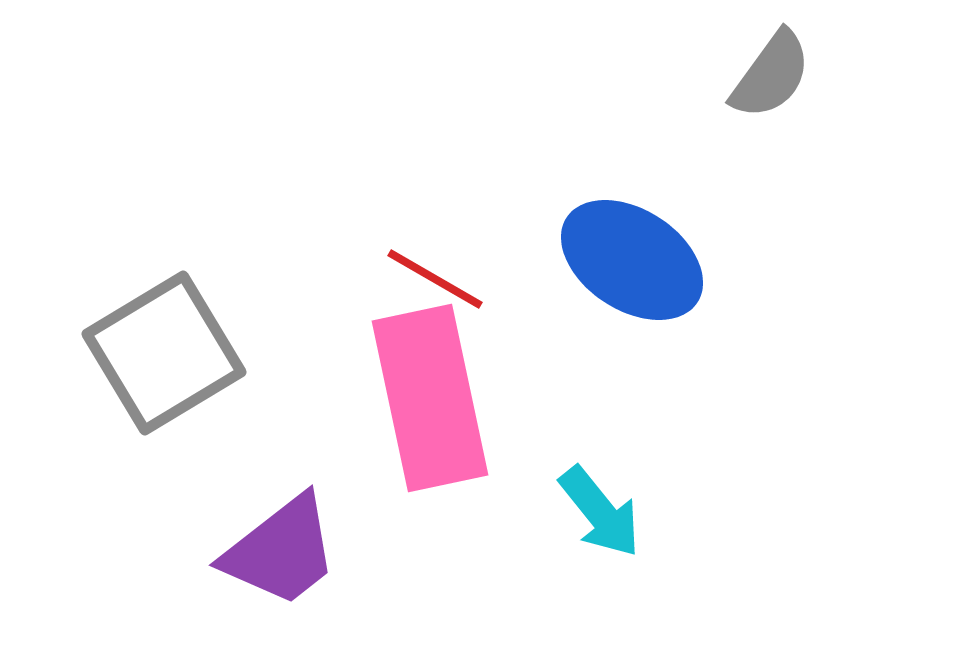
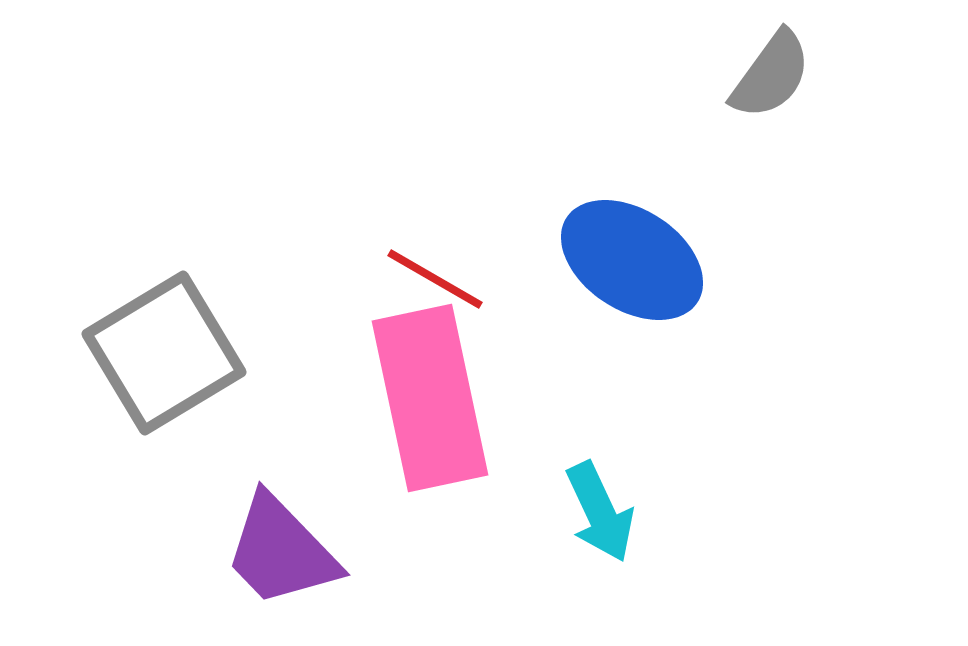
cyan arrow: rotated 14 degrees clockwise
purple trapezoid: rotated 84 degrees clockwise
